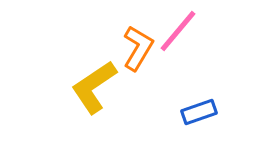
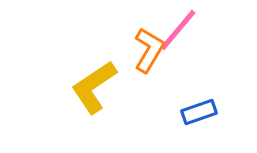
pink line: moved 1 px up
orange L-shape: moved 11 px right, 2 px down
